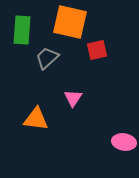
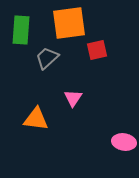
orange square: moved 1 px left, 1 px down; rotated 21 degrees counterclockwise
green rectangle: moved 1 px left
